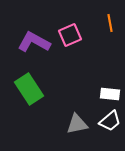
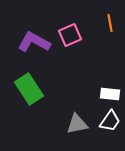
white trapezoid: rotated 15 degrees counterclockwise
